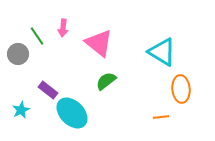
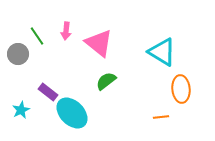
pink arrow: moved 3 px right, 3 px down
purple rectangle: moved 2 px down
